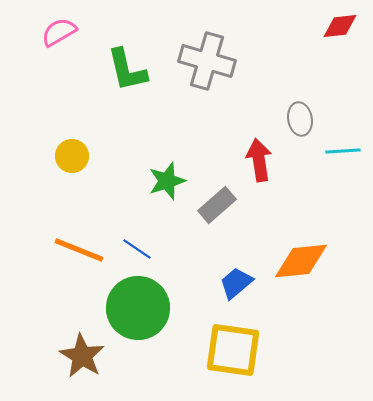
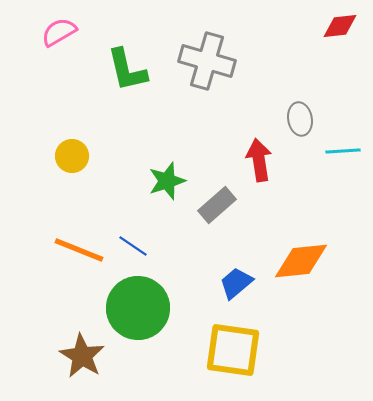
blue line: moved 4 px left, 3 px up
